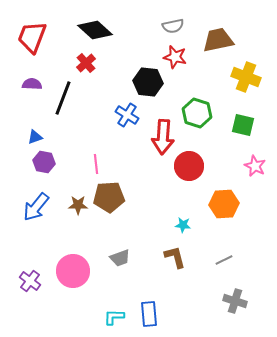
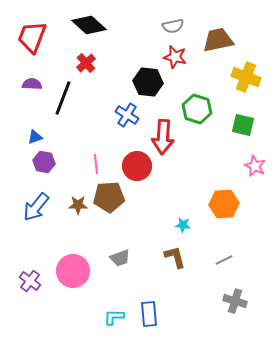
black diamond: moved 6 px left, 5 px up
green hexagon: moved 4 px up
red circle: moved 52 px left
